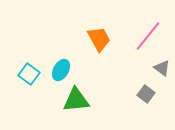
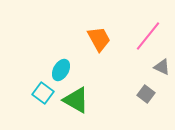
gray triangle: moved 1 px up; rotated 12 degrees counterclockwise
cyan square: moved 14 px right, 19 px down
green triangle: rotated 36 degrees clockwise
